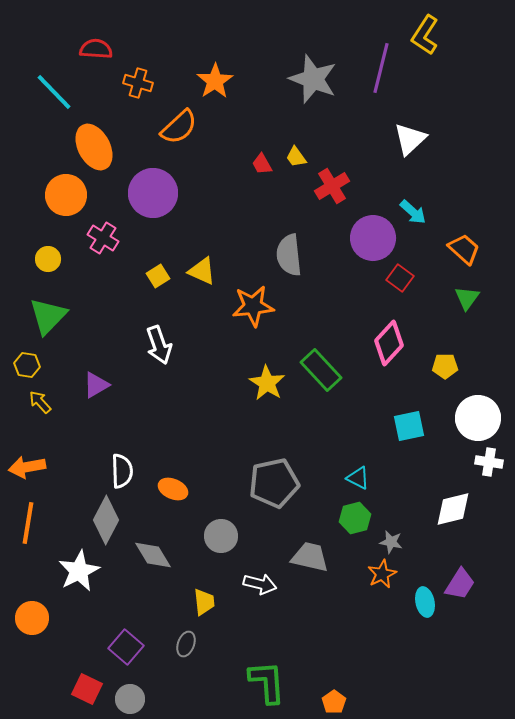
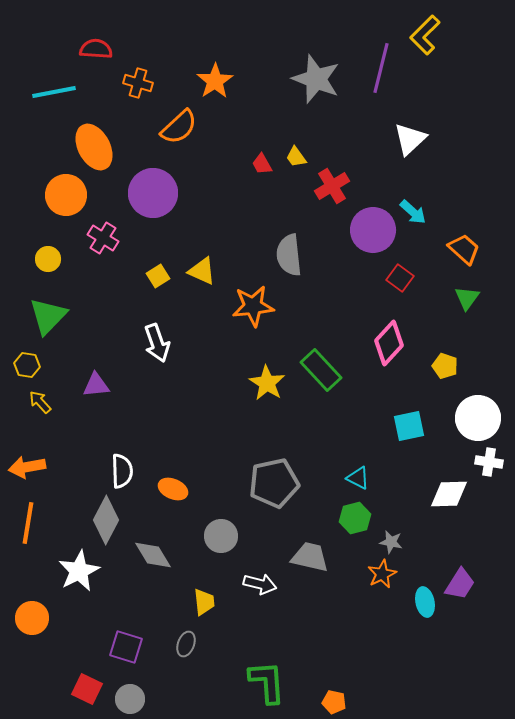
yellow L-shape at (425, 35): rotated 12 degrees clockwise
gray star at (313, 79): moved 3 px right
cyan line at (54, 92): rotated 57 degrees counterclockwise
purple circle at (373, 238): moved 8 px up
white arrow at (159, 345): moved 2 px left, 2 px up
yellow pentagon at (445, 366): rotated 20 degrees clockwise
purple triangle at (96, 385): rotated 24 degrees clockwise
white diamond at (453, 509): moved 4 px left, 15 px up; rotated 12 degrees clockwise
purple square at (126, 647): rotated 24 degrees counterclockwise
orange pentagon at (334, 702): rotated 25 degrees counterclockwise
